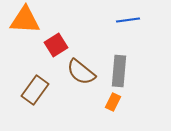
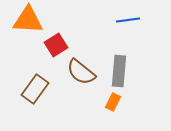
orange triangle: moved 3 px right
brown rectangle: moved 1 px up
